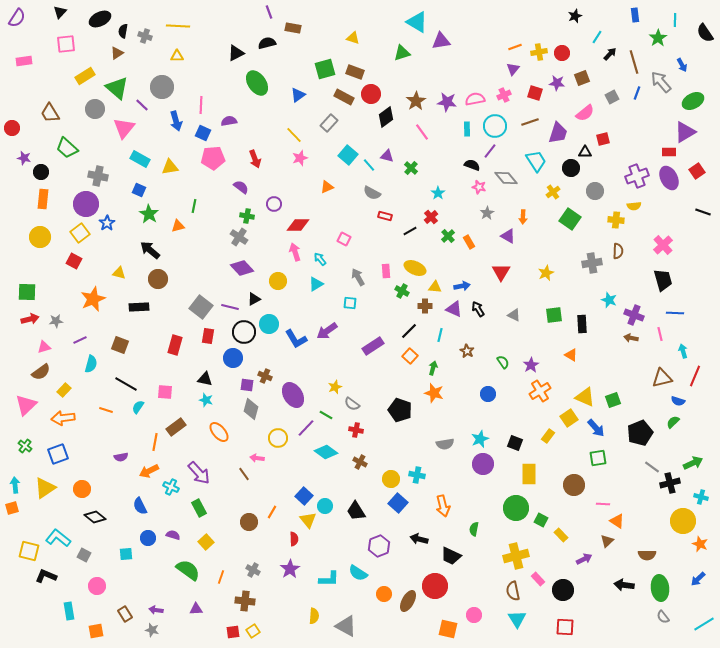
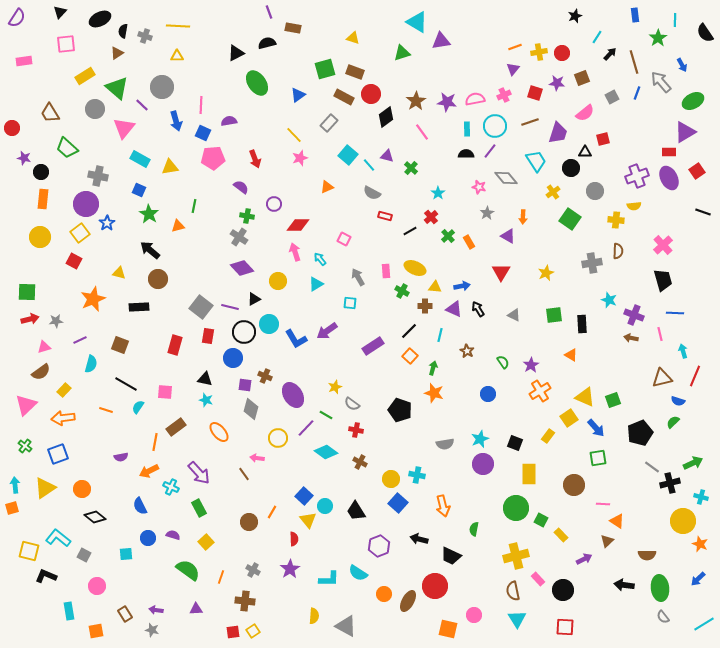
black semicircle at (472, 165): moved 6 px left, 11 px up; rotated 21 degrees counterclockwise
purple square at (247, 385): moved 2 px left
